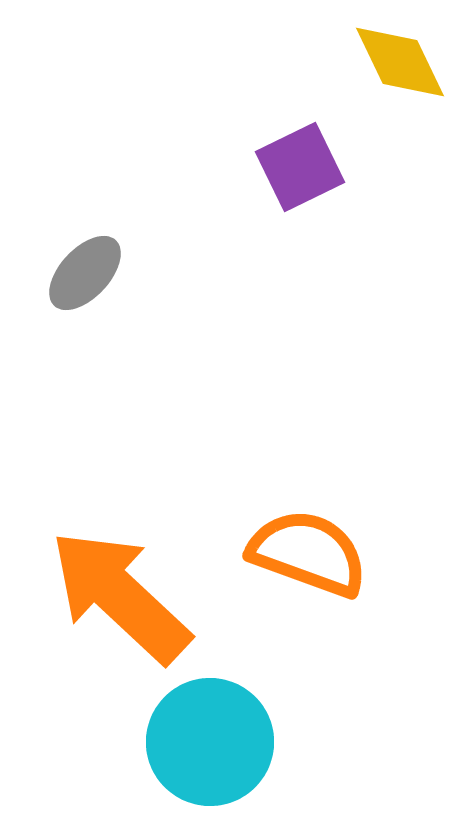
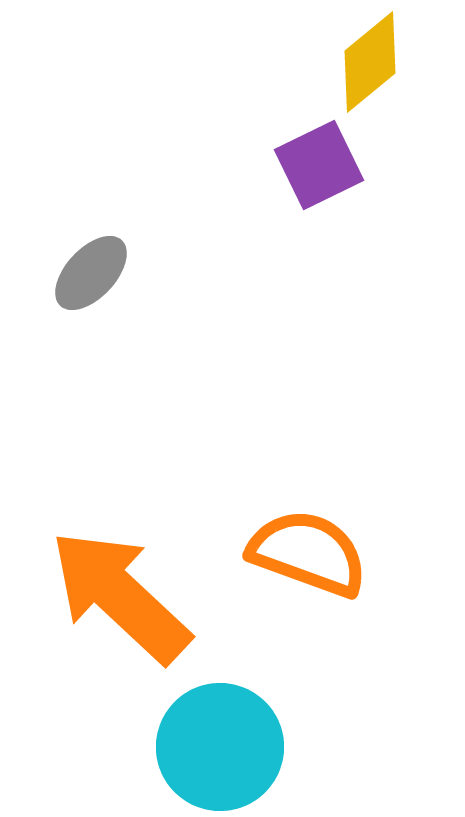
yellow diamond: moved 30 px left; rotated 76 degrees clockwise
purple square: moved 19 px right, 2 px up
gray ellipse: moved 6 px right
cyan circle: moved 10 px right, 5 px down
